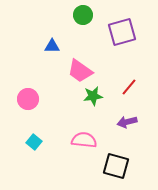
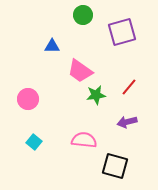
green star: moved 3 px right, 1 px up
black square: moved 1 px left
